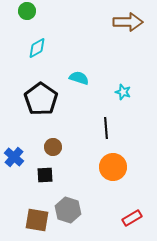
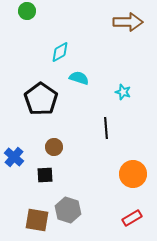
cyan diamond: moved 23 px right, 4 px down
brown circle: moved 1 px right
orange circle: moved 20 px right, 7 px down
